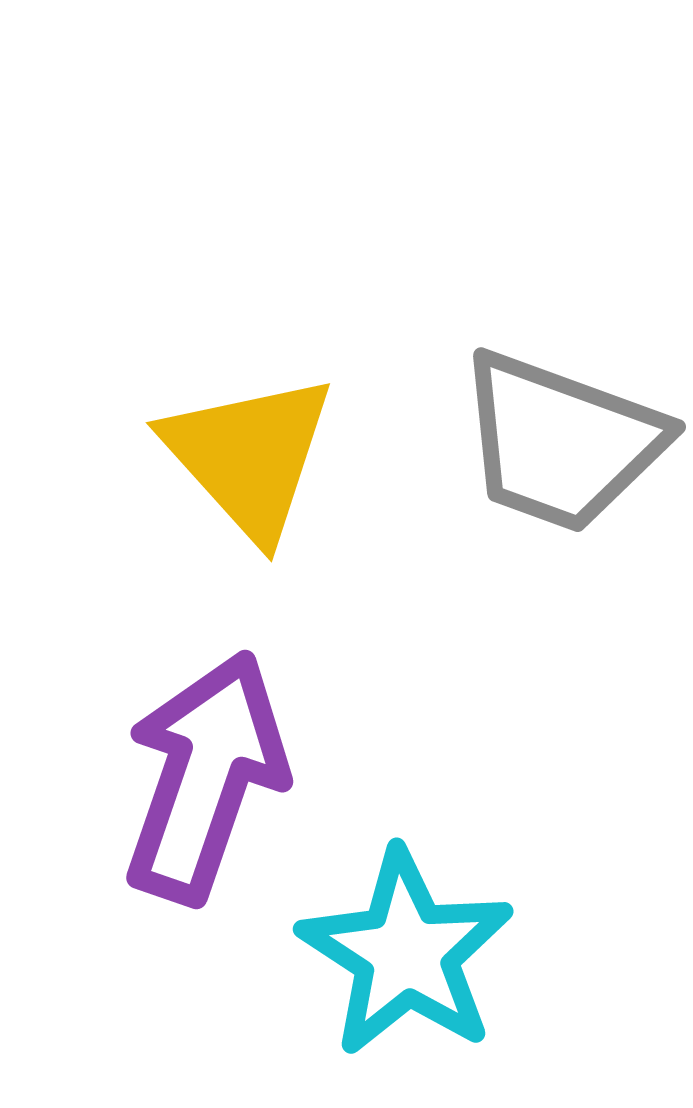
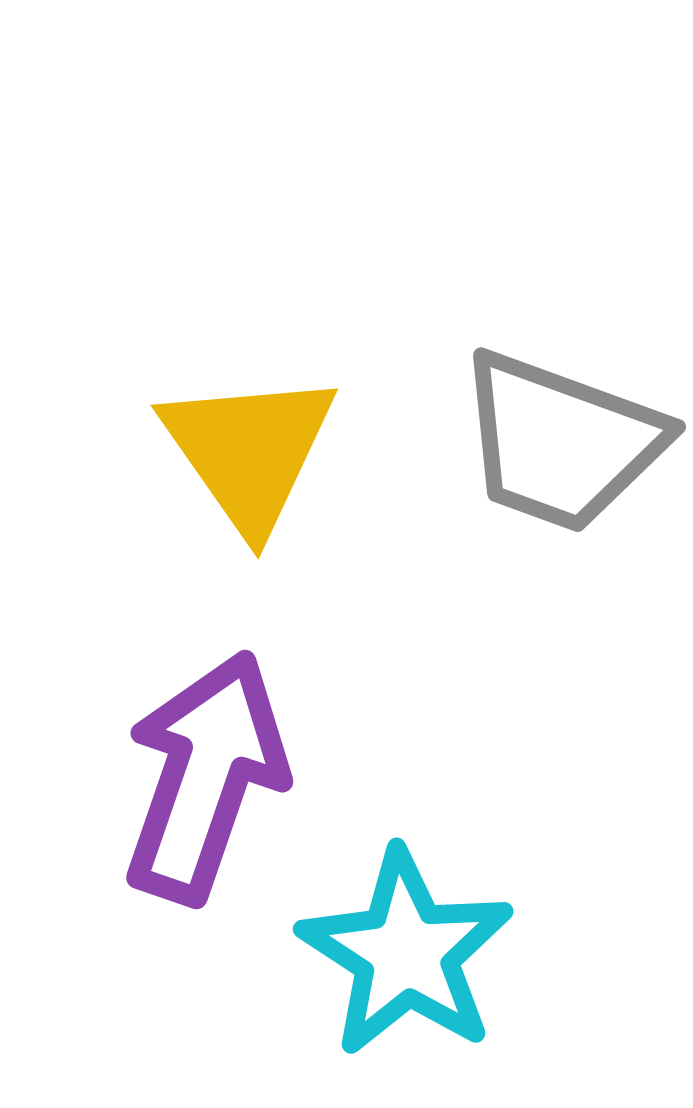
yellow triangle: moved 5 px up; rotated 7 degrees clockwise
